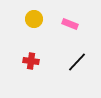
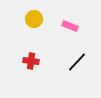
pink rectangle: moved 2 px down
